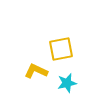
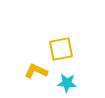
cyan star: rotated 18 degrees clockwise
